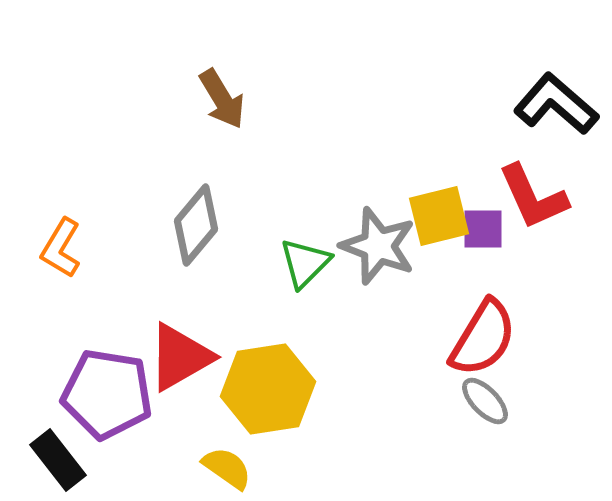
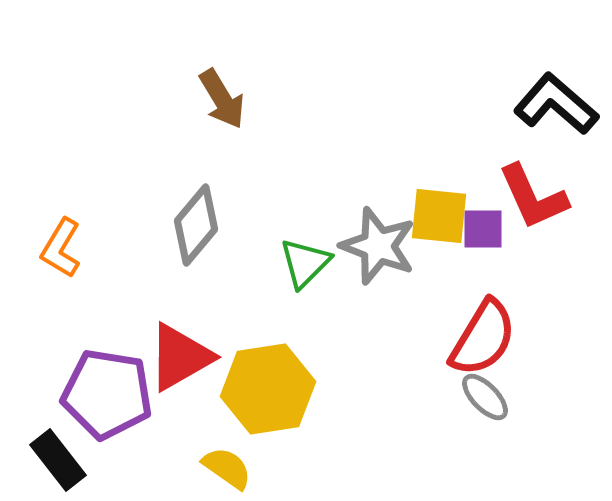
yellow square: rotated 20 degrees clockwise
gray ellipse: moved 4 px up
